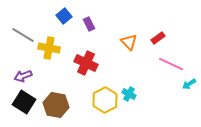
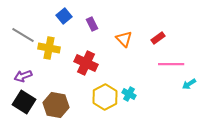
purple rectangle: moved 3 px right
orange triangle: moved 5 px left, 3 px up
pink line: rotated 25 degrees counterclockwise
yellow hexagon: moved 3 px up
